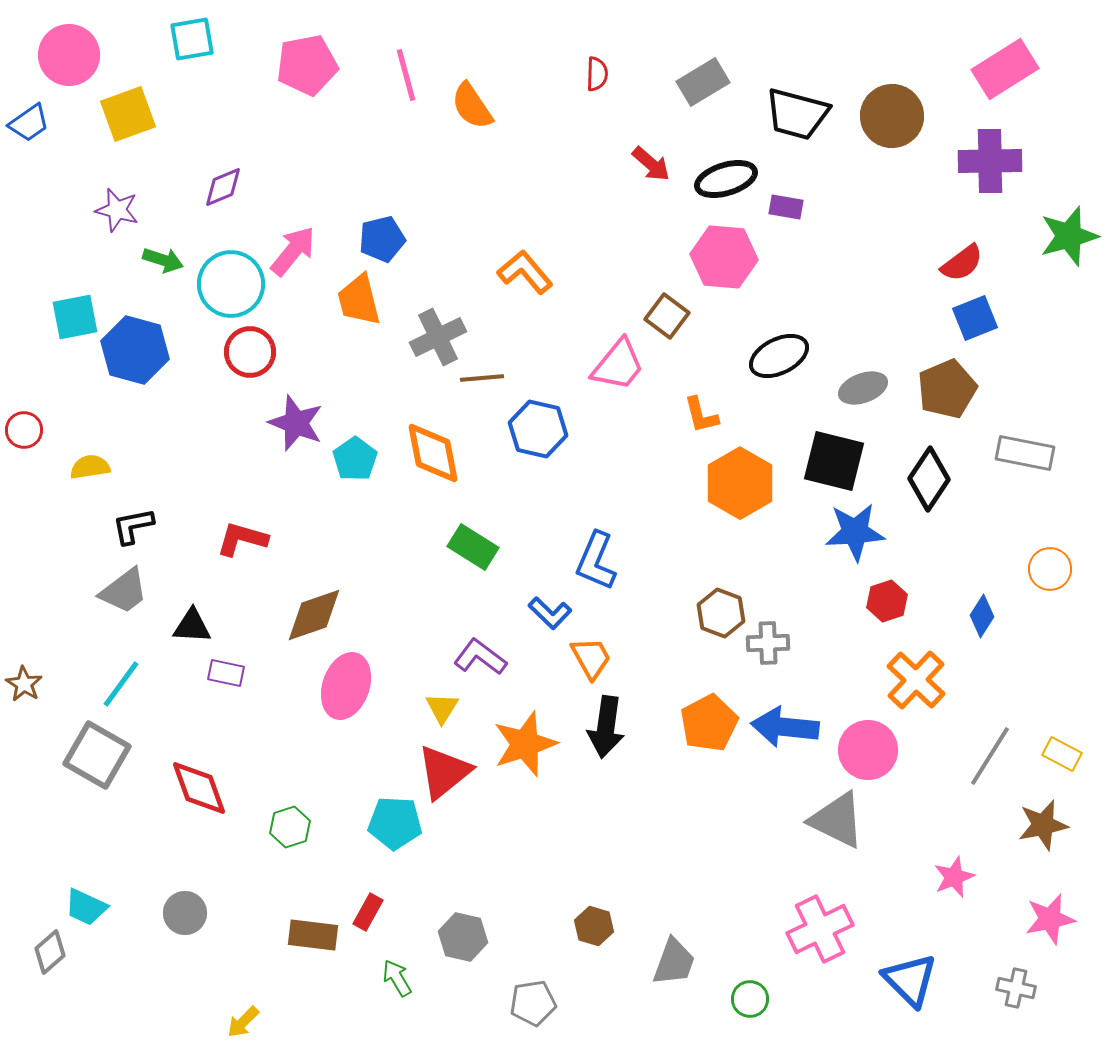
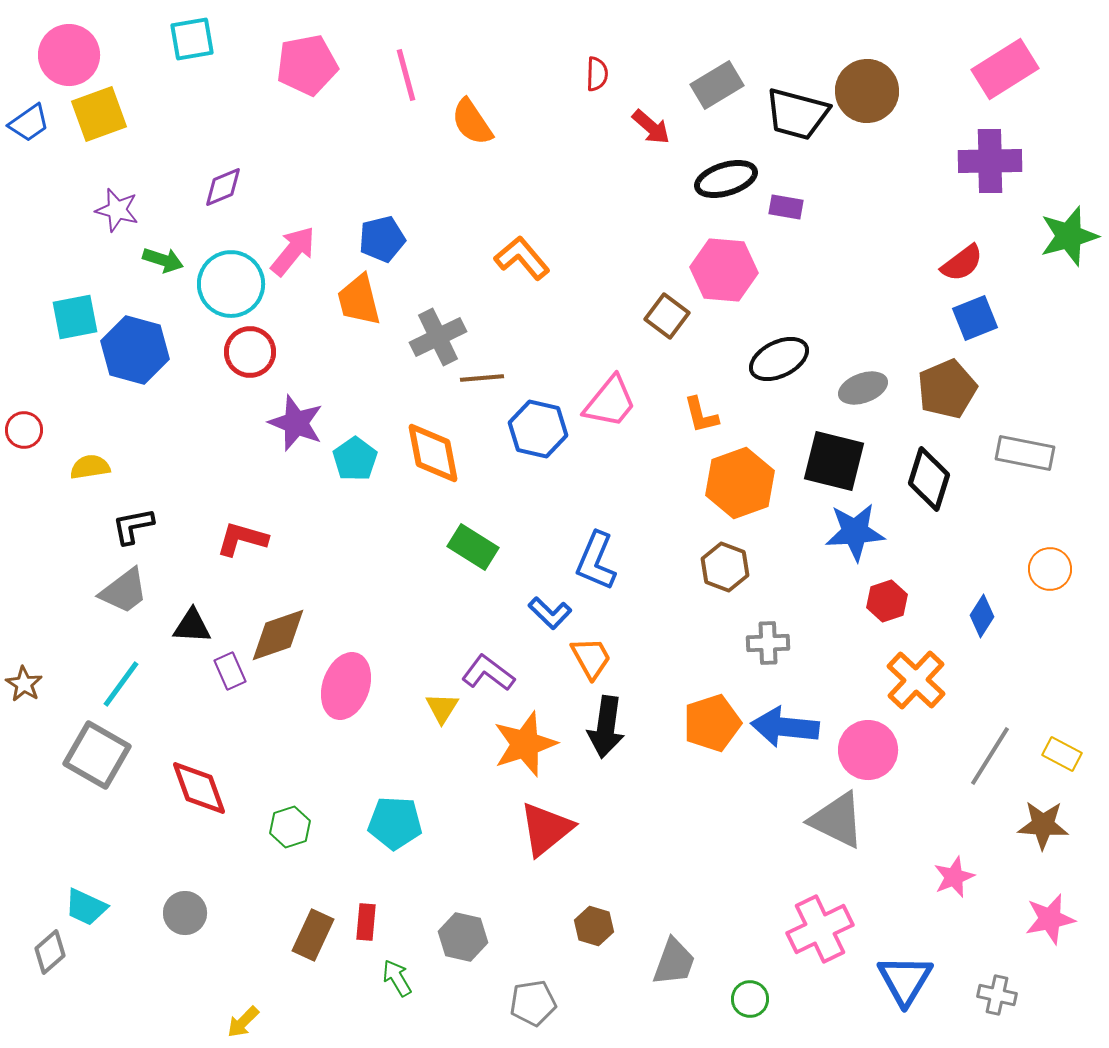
gray rectangle at (703, 82): moved 14 px right, 3 px down
orange semicircle at (472, 106): moved 16 px down
yellow square at (128, 114): moved 29 px left
brown circle at (892, 116): moved 25 px left, 25 px up
red arrow at (651, 164): moved 37 px up
pink hexagon at (724, 257): moved 13 px down
orange L-shape at (525, 272): moved 3 px left, 14 px up
black ellipse at (779, 356): moved 3 px down
pink trapezoid at (618, 365): moved 8 px left, 37 px down
black diamond at (929, 479): rotated 16 degrees counterclockwise
orange hexagon at (740, 483): rotated 10 degrees clockwise
brown hexagon at (721, 613): moved 4 px right, 46 px up
brown diamond at (314, 615): moved 36 px left, 20 px down
purple L-shape at (480, 657): moved 8 px right, 16 px down
purple rectangle at (226, 673): moved 4 px right, 2 px up; rotated 54 degrees clockwise
orange pentagon at (709, 723): moved 3 px right; rotated 10 degrees clockwise
red triangle at (444, 772): moved 102 px right, 57 px down
brown star at (1043, 825): rotated 15 degrees clockwise
red rectangle at (368, 912): moved 2 px left, 10 px down; rotated 24 degrees counterclockwise
brown rectangle at (313, 935): rotated 72 degrees counterclockwise
blue triangle at (910, 980): moved 5 px left; rotated 16 degrees clockwise
gray cross at (1016, 988): moved 19 px left, 7 px down
